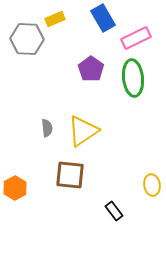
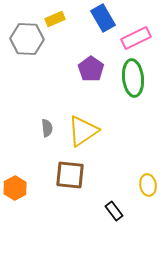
yellow ellipse: moved 4 px left
